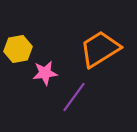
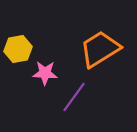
pink star: rotated 10 degrees clockwise
